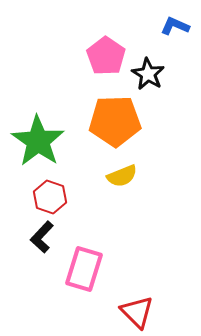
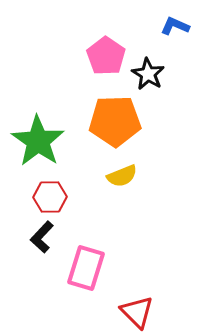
red hexagon: rotated 20 degrees counterclockwise
pink rectangle: moved 2 px right, 1 px up
